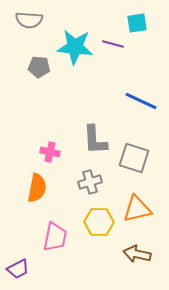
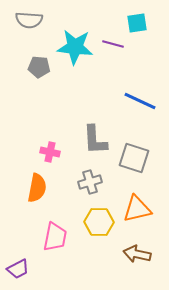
blue line: moved 1 px left
